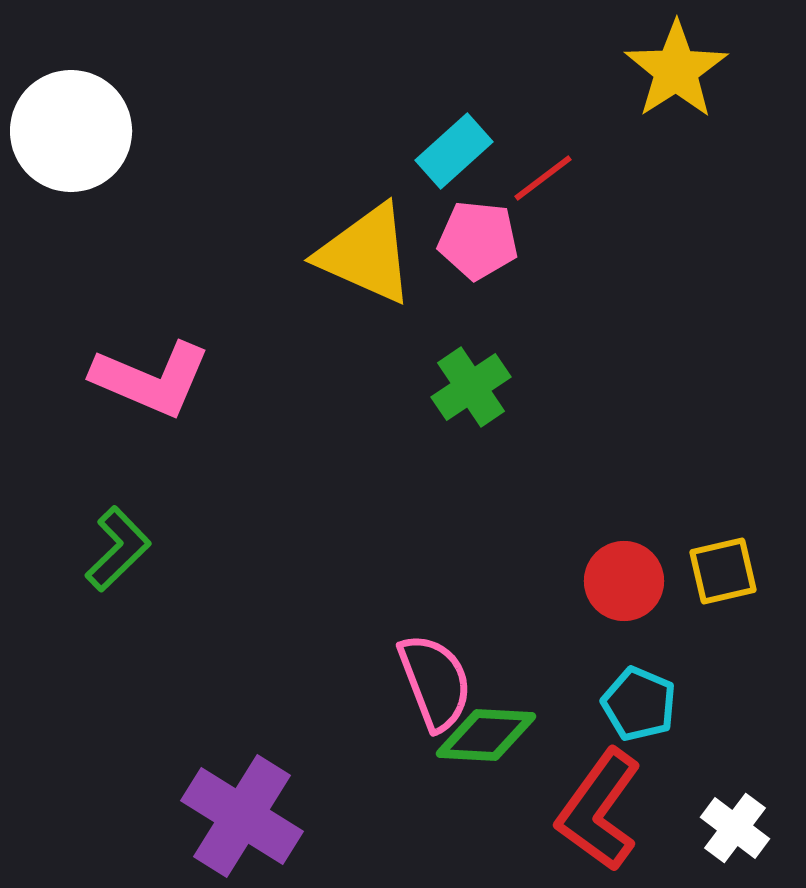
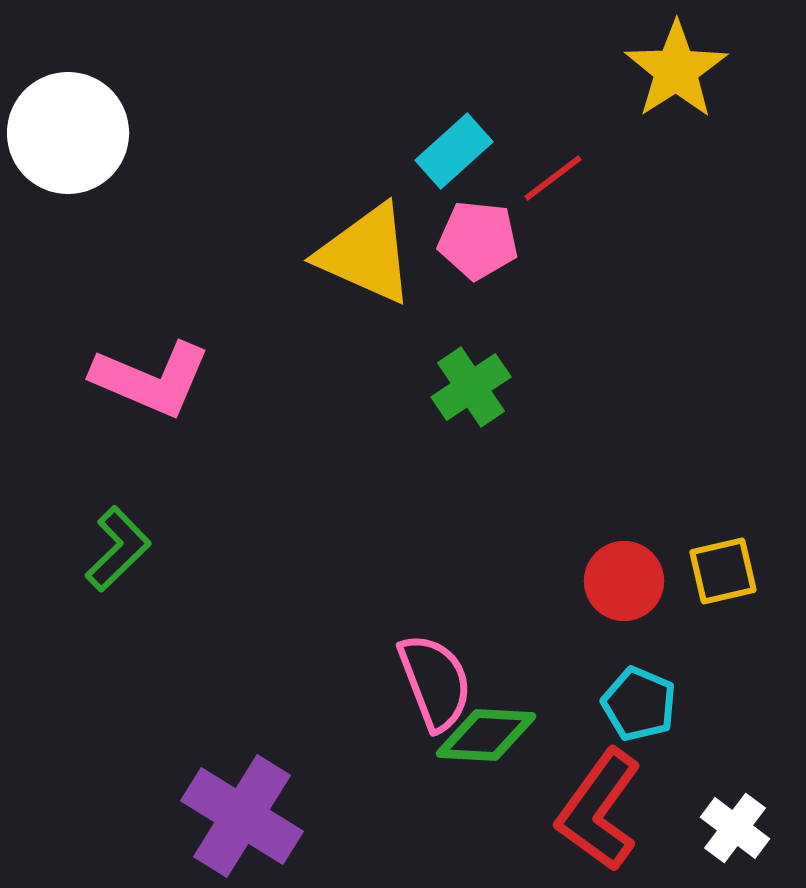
white circle: moved 3 px left, 2 px down
red line: moved 10 px right
